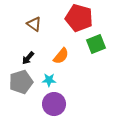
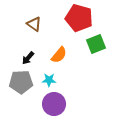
orange semicircle: moved 2 px left, 1 px up
gray pentagon: rotated 15 degrees clockwise
